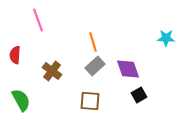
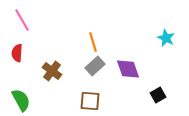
pink line: moved 16 px left; rotated 10 degrees counterclockwise
cyan star: rotated 24 degrees clockwise
red semicircle: moved 2 px right, 2 px up
black square: moved 19 px right
